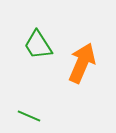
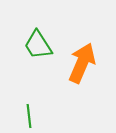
green line: rotated 60 degrees clockwise
